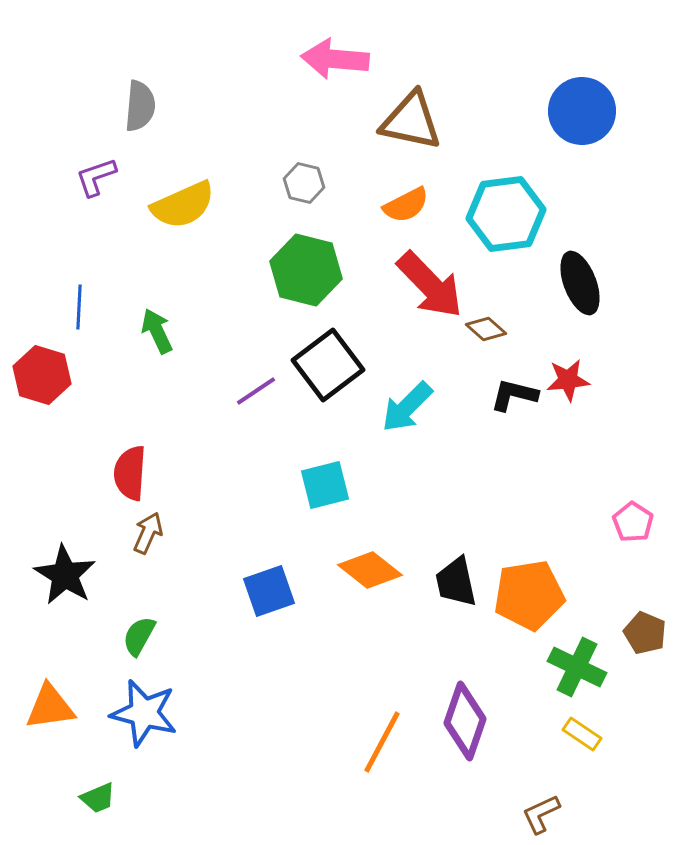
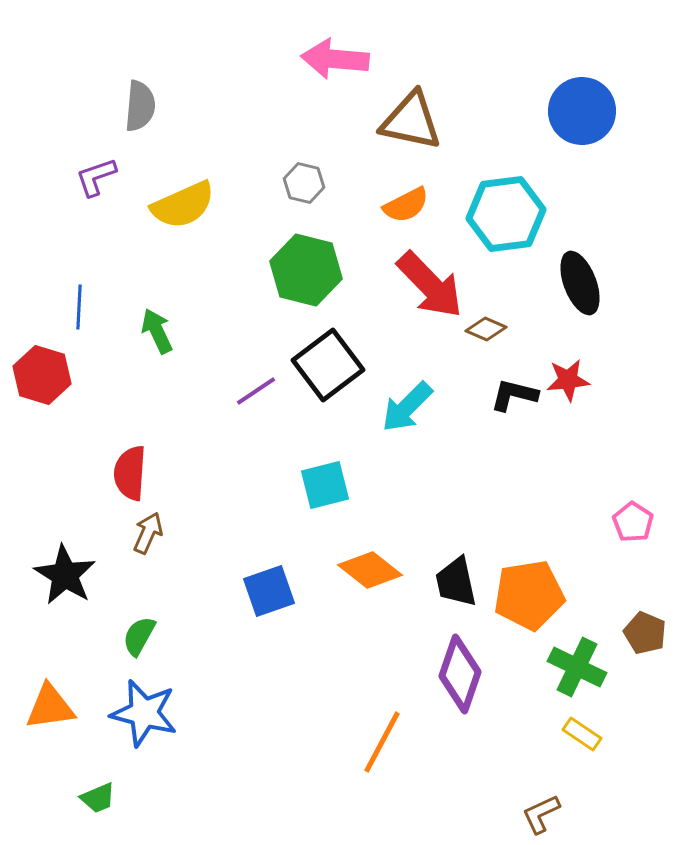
brown diamond: rotated 18 degrees counterclockwise
purple diamond: moved 5 px left, 47 px up
